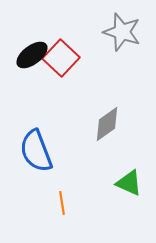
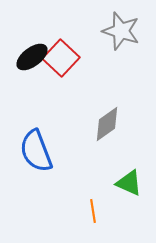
gray star: moved 1 px left, 1 px up
black ellipse: moved 2 px down
orange line: moved 31 px right, 8 px down
